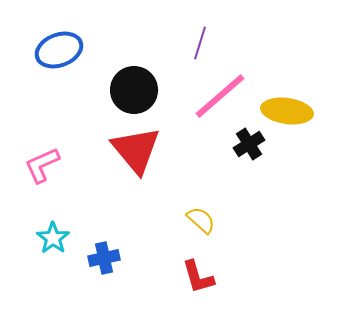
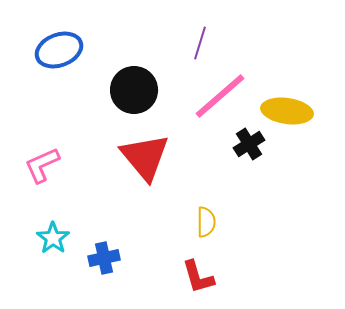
red triangle: moved 9 px right, 7 px down
yellow semicircle: moved 5 px right, 2 px down; rotated 48 degrees clockwise
